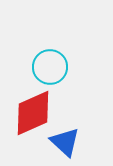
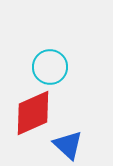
blue triangle: moved 3 px right, 3 px down
